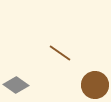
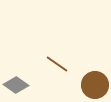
brown line: moved 3 px left, 11 px down
